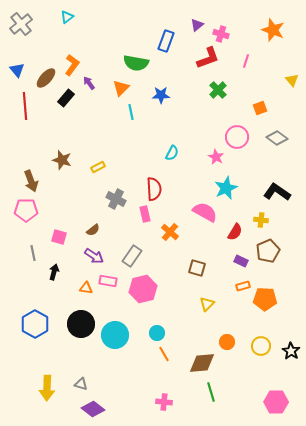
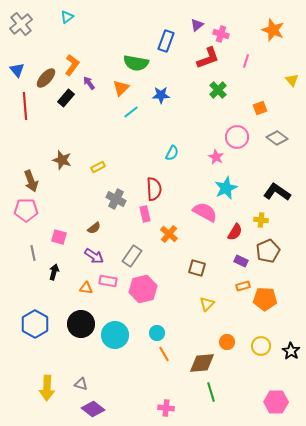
cyan line at (131, 112): rotated 63 degrees clockwise
brown semicircle at (93, 230): moved 1 px right, 2 px up
orange cross at (170, 232): moved 1 px left, 2 px down
pink cross at (164, 402): moved 2 px right, 6 px down
